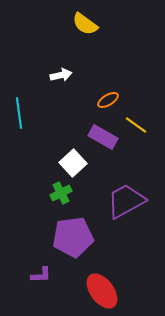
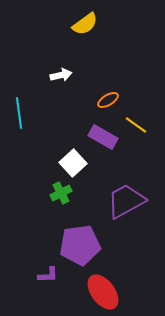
yellow semicircle: rotated 72 degrees counterclockwise
purple pentagon: moved 7 px right, 8 px down
purple L-shape: moved 7 px right
red ellipse: moved 1 px right, 1 px down
